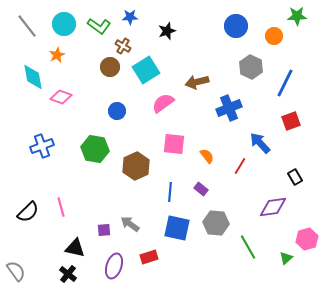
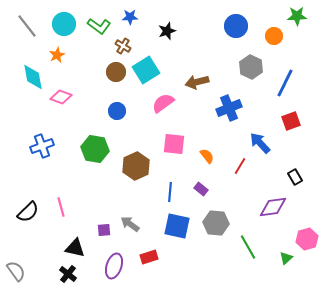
brown circle at (110, 67): moved 6 px right, 5 px down
blue square at (177, 228): moved 2 px up
